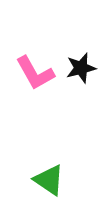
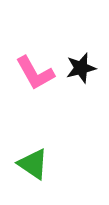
green triangle: moved 16 px left, 16 px up
